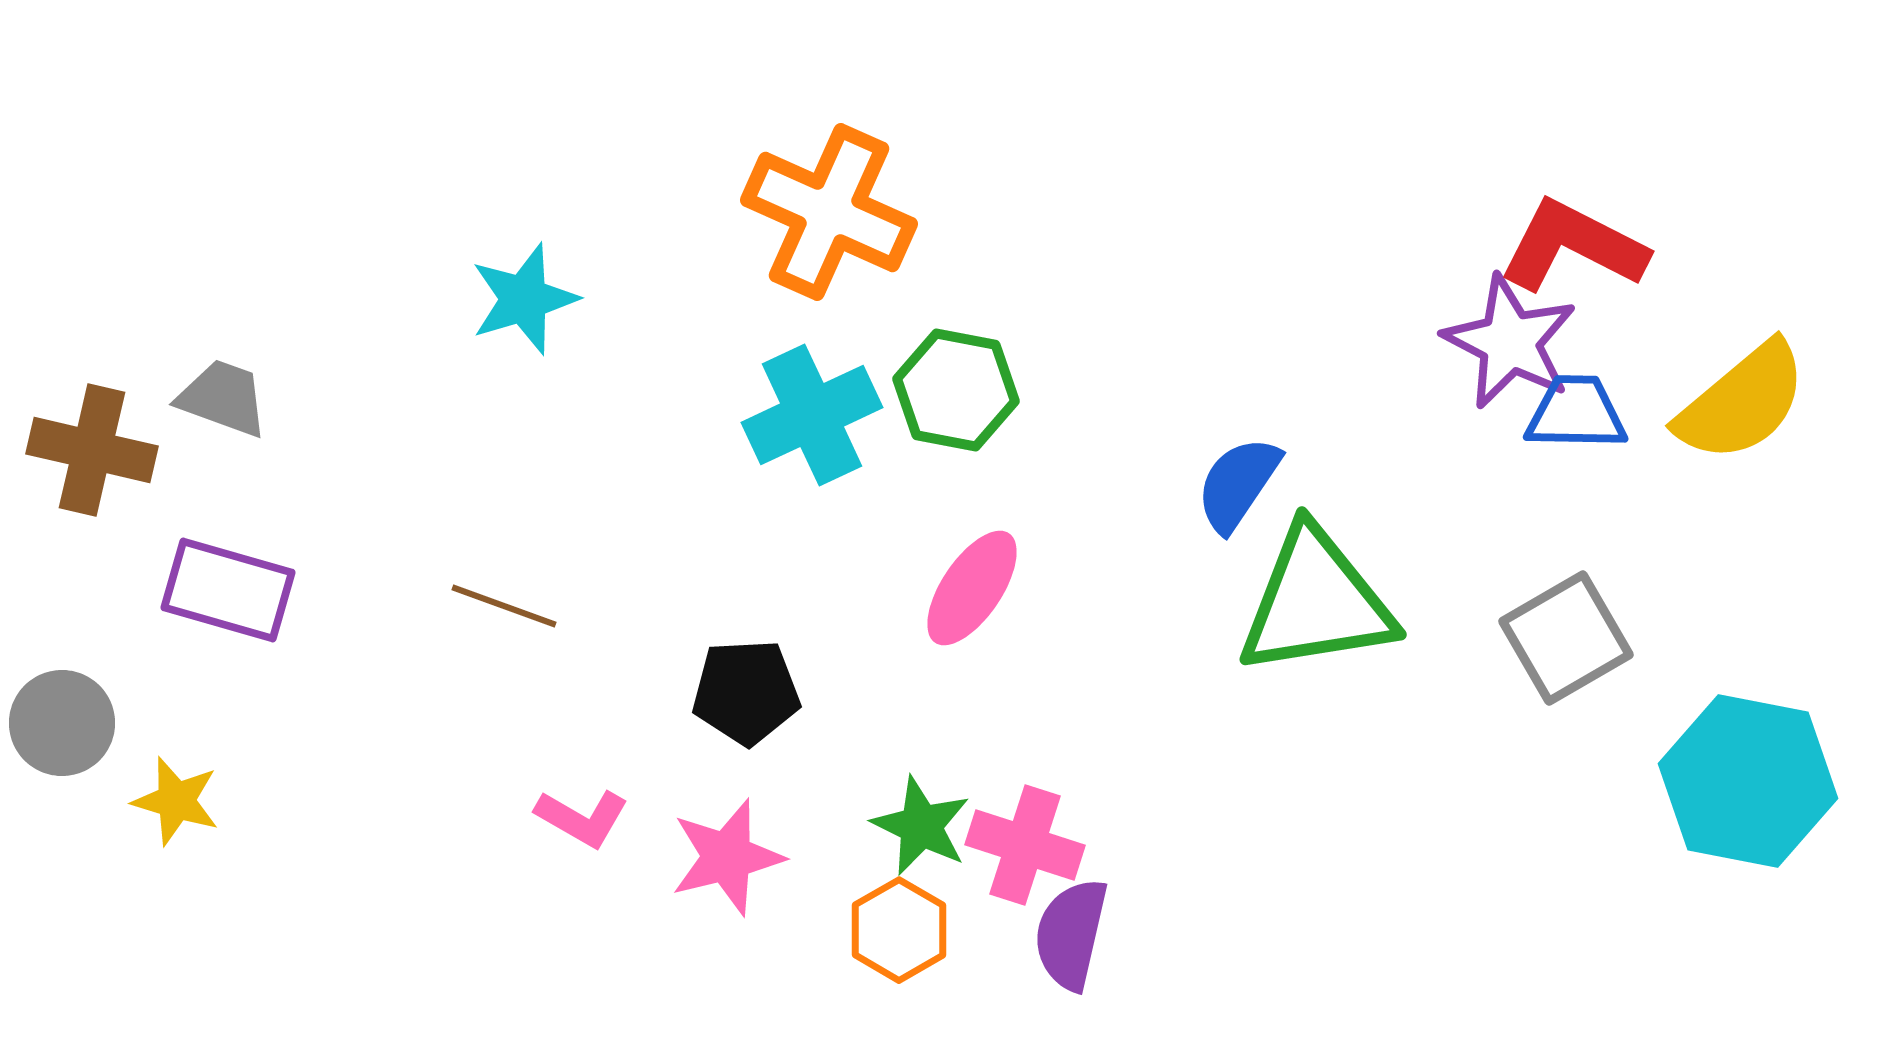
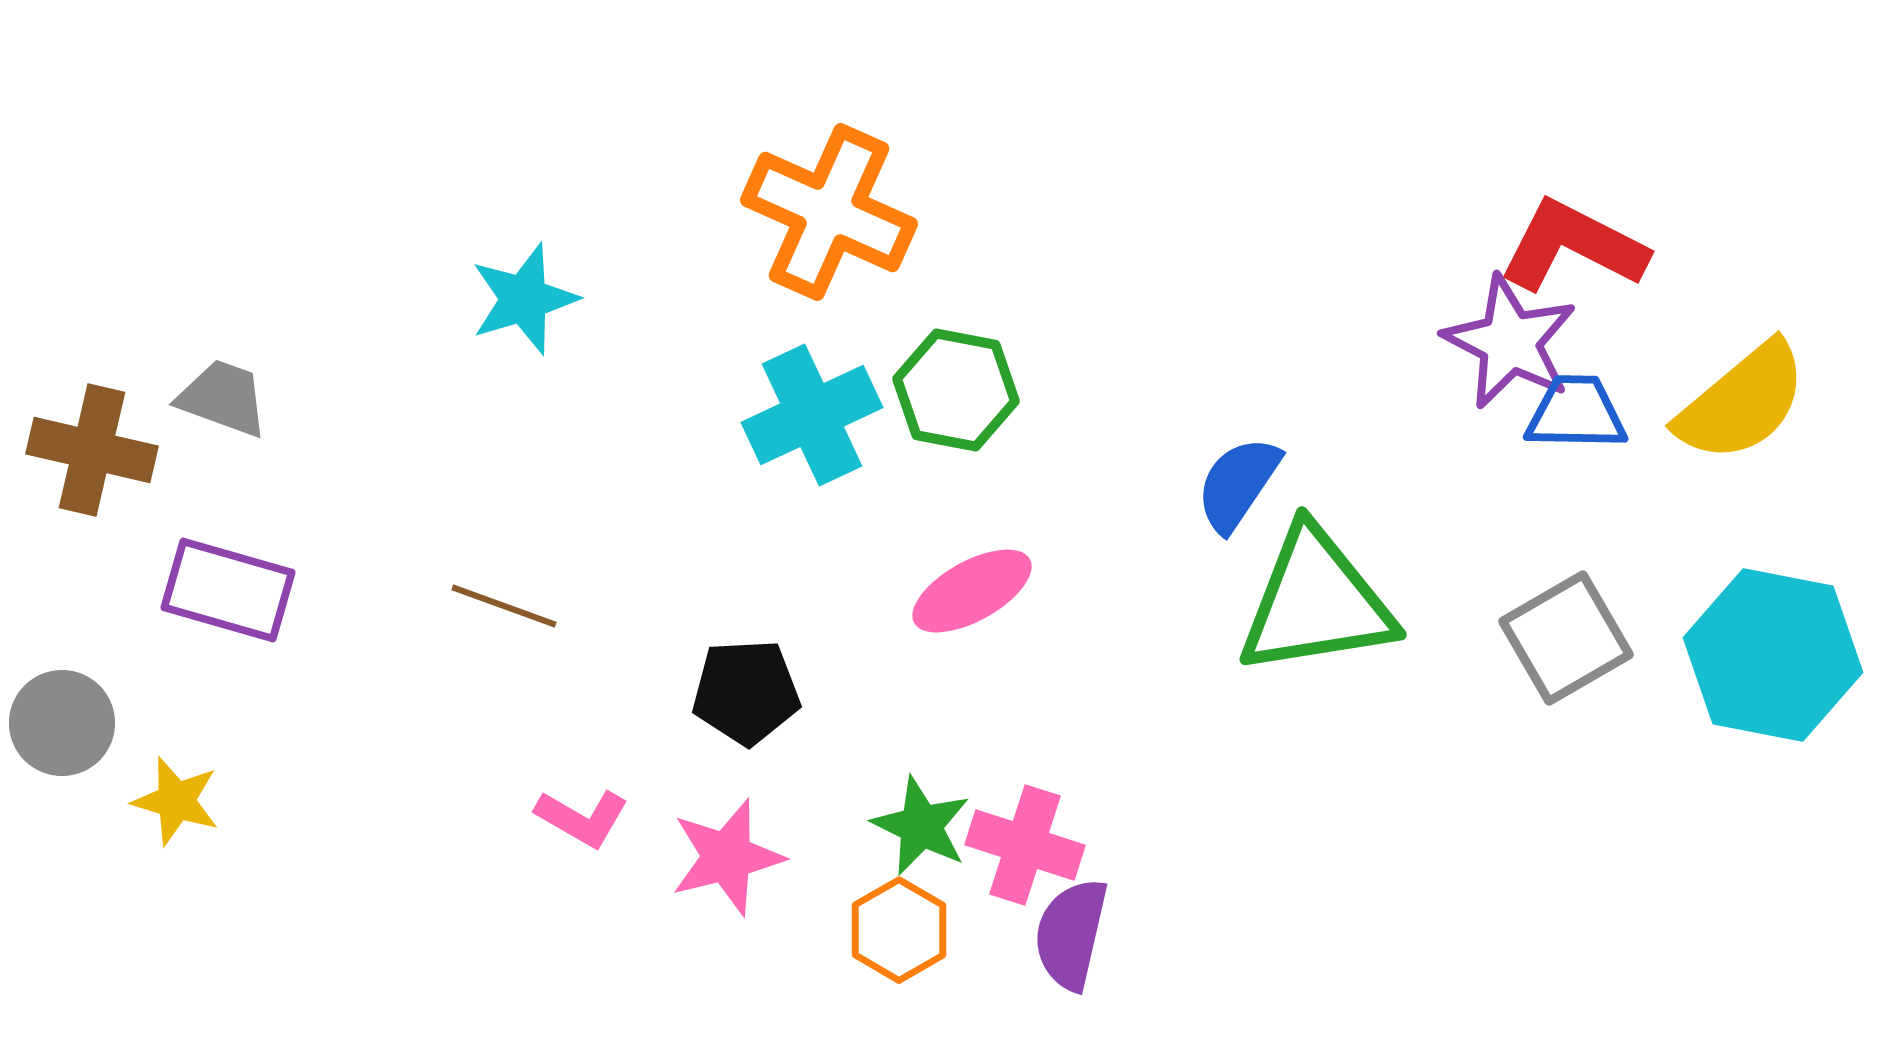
pink ellipse: moved 3 px down; rotated 27 degrees clockwise
cyan hexagon: moved 25 px right, 126 px up
